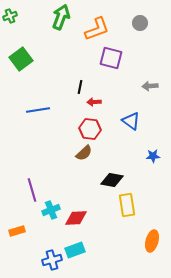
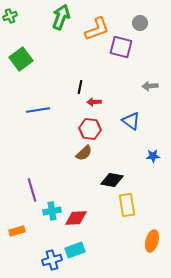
purple square: moved 10 px right, 11 px up
cyan cross: moved 1 px right, 1 px down; rotated 12 degrees clockwise
